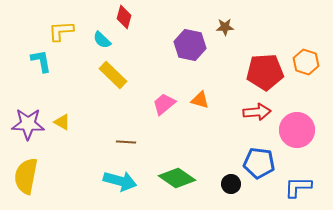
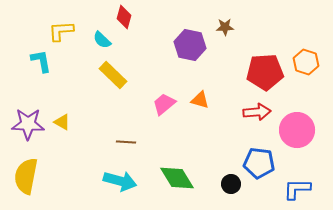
green diamond: rotated 24 degrees clockwise
blue L-shape: moved 1 px left, 2 px down
